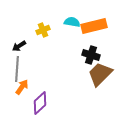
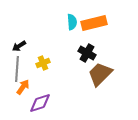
cyan semicircle: rotated 77 degrees clockwise
orange rectangle: moved 3 px up
yellow cross: moved 33 px down
black cross: moved 4 px left, 2 px up; rotated 12 degrees clockwise
orange arrow: moved 1 px right
purple diamond: rotated 25 degrees clockwise
